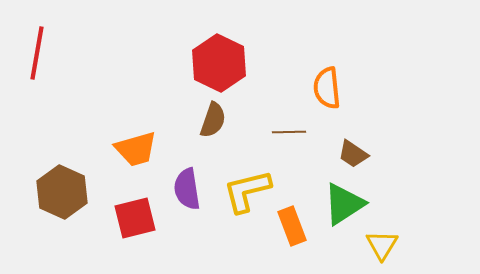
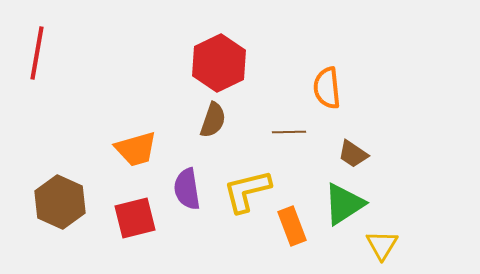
red hexagon: rotated 8 degrees clockwise
brown hexagon: moved 2 px left, 10 px down
